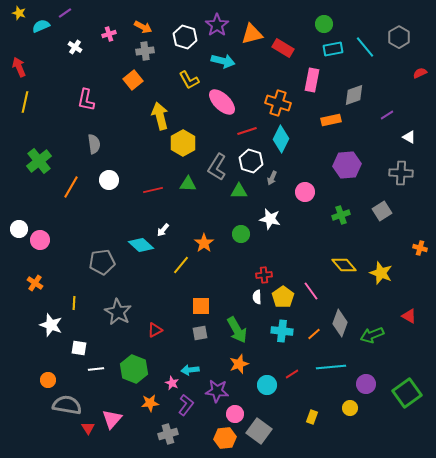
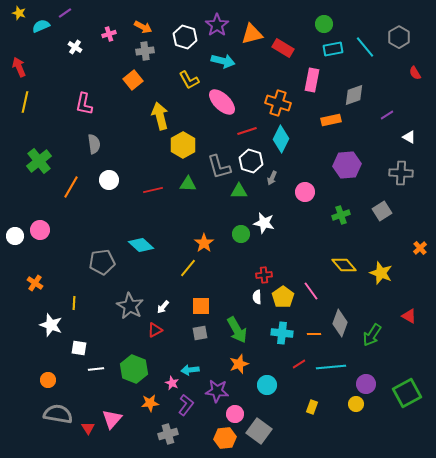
red semicircle at (420, 73): moved 5 px left; rotated 96 degrees counterclockwise
pink L-shape at (86, 100): moved 2 px left, 4 px down
yellow hexagon at (183, 143): moved 2 px down
gray L-shape at (217, 167): moved 2 px right; rotated 48 degrees counterclockwise
white star at (270, 219): moved 6 px left, 4 px down
white circle at (19, 229): moved 4 px left, 7 px down
white arrow at (163, 230): moved 77 px down
pink circle at (40, 240): moved 10 px up
orange cross at (420, 248): rotated 32 degrees clockwise
yellow line at (181, 265): moved 7 px right, 3 px down
gray star at (118, 312): moved 12 px right, 6 px up
cyan cross at (282, 331): moved 2 px down
orange line at (314, 334): rotated 40 degrees clockwise
green arrow at (372, 335): rotated 35 degrees counterclockwise
red line at (292, 374): moved 7 px right, 10 px up
green square at (407, 393): rotated 8 degrees clockwise
gray semicircle at (67, 405): moved 9 px left, 9 px down
yellow circle at (350, 408): moved 6 px right, 4 px up
yellow rectangle at (312, 417): moved 10 px up
